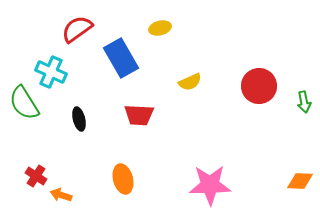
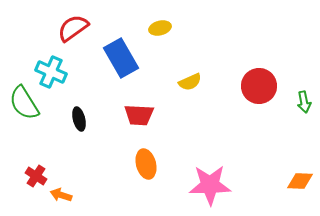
red semicircle: moved 4 px left, 1 px up
orange ellipse: moved 23 px right, 15 px up
